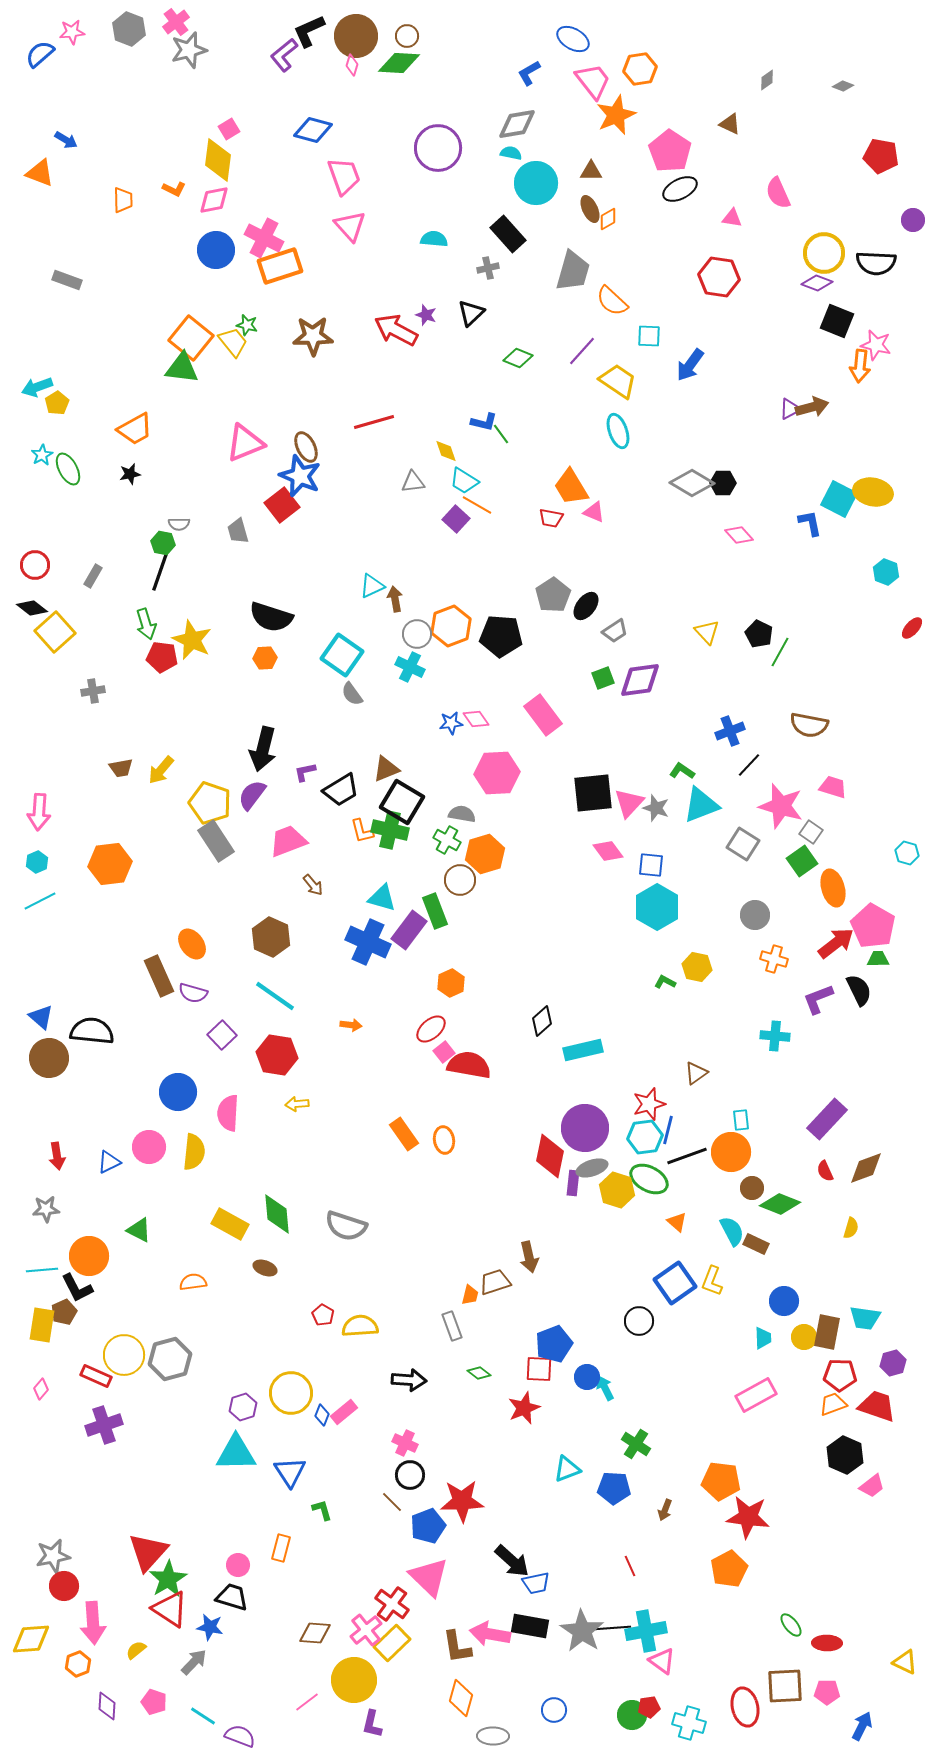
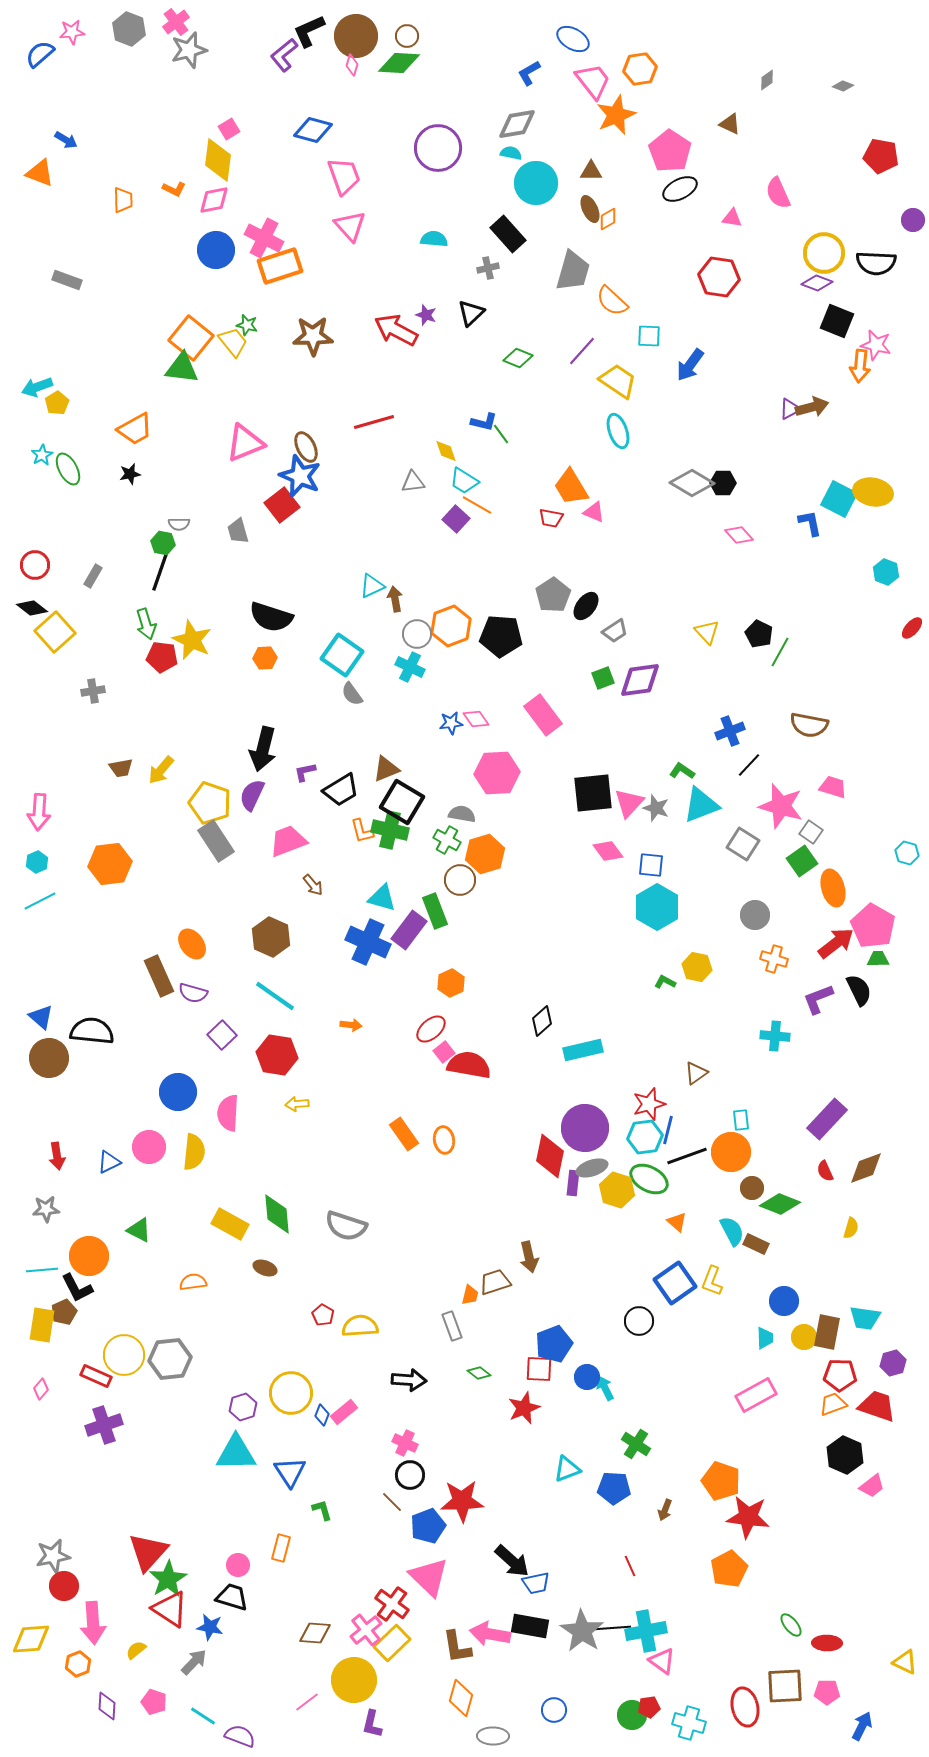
purple semicircle at (252, 795): rotated 12 degrees counterclockwise
cyan trapezoid at (763, 1338): moved 2 px right
gray hexagon at (170, 1359): rotated 9 degrees clockwise
orange pentagon at (721, 1481): rotated 12 degrees clockwise
